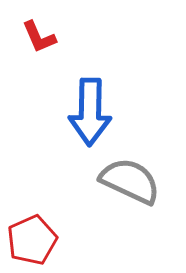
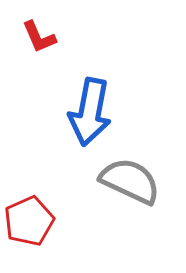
blue arrow: rotated 10 degrees clockwise
red pentagon: moved 3 px left, 19 px up
